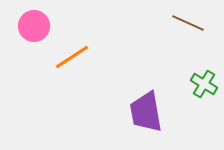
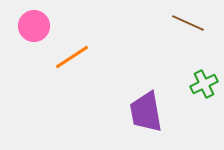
green cross: rotated 32 degrees clockwise
